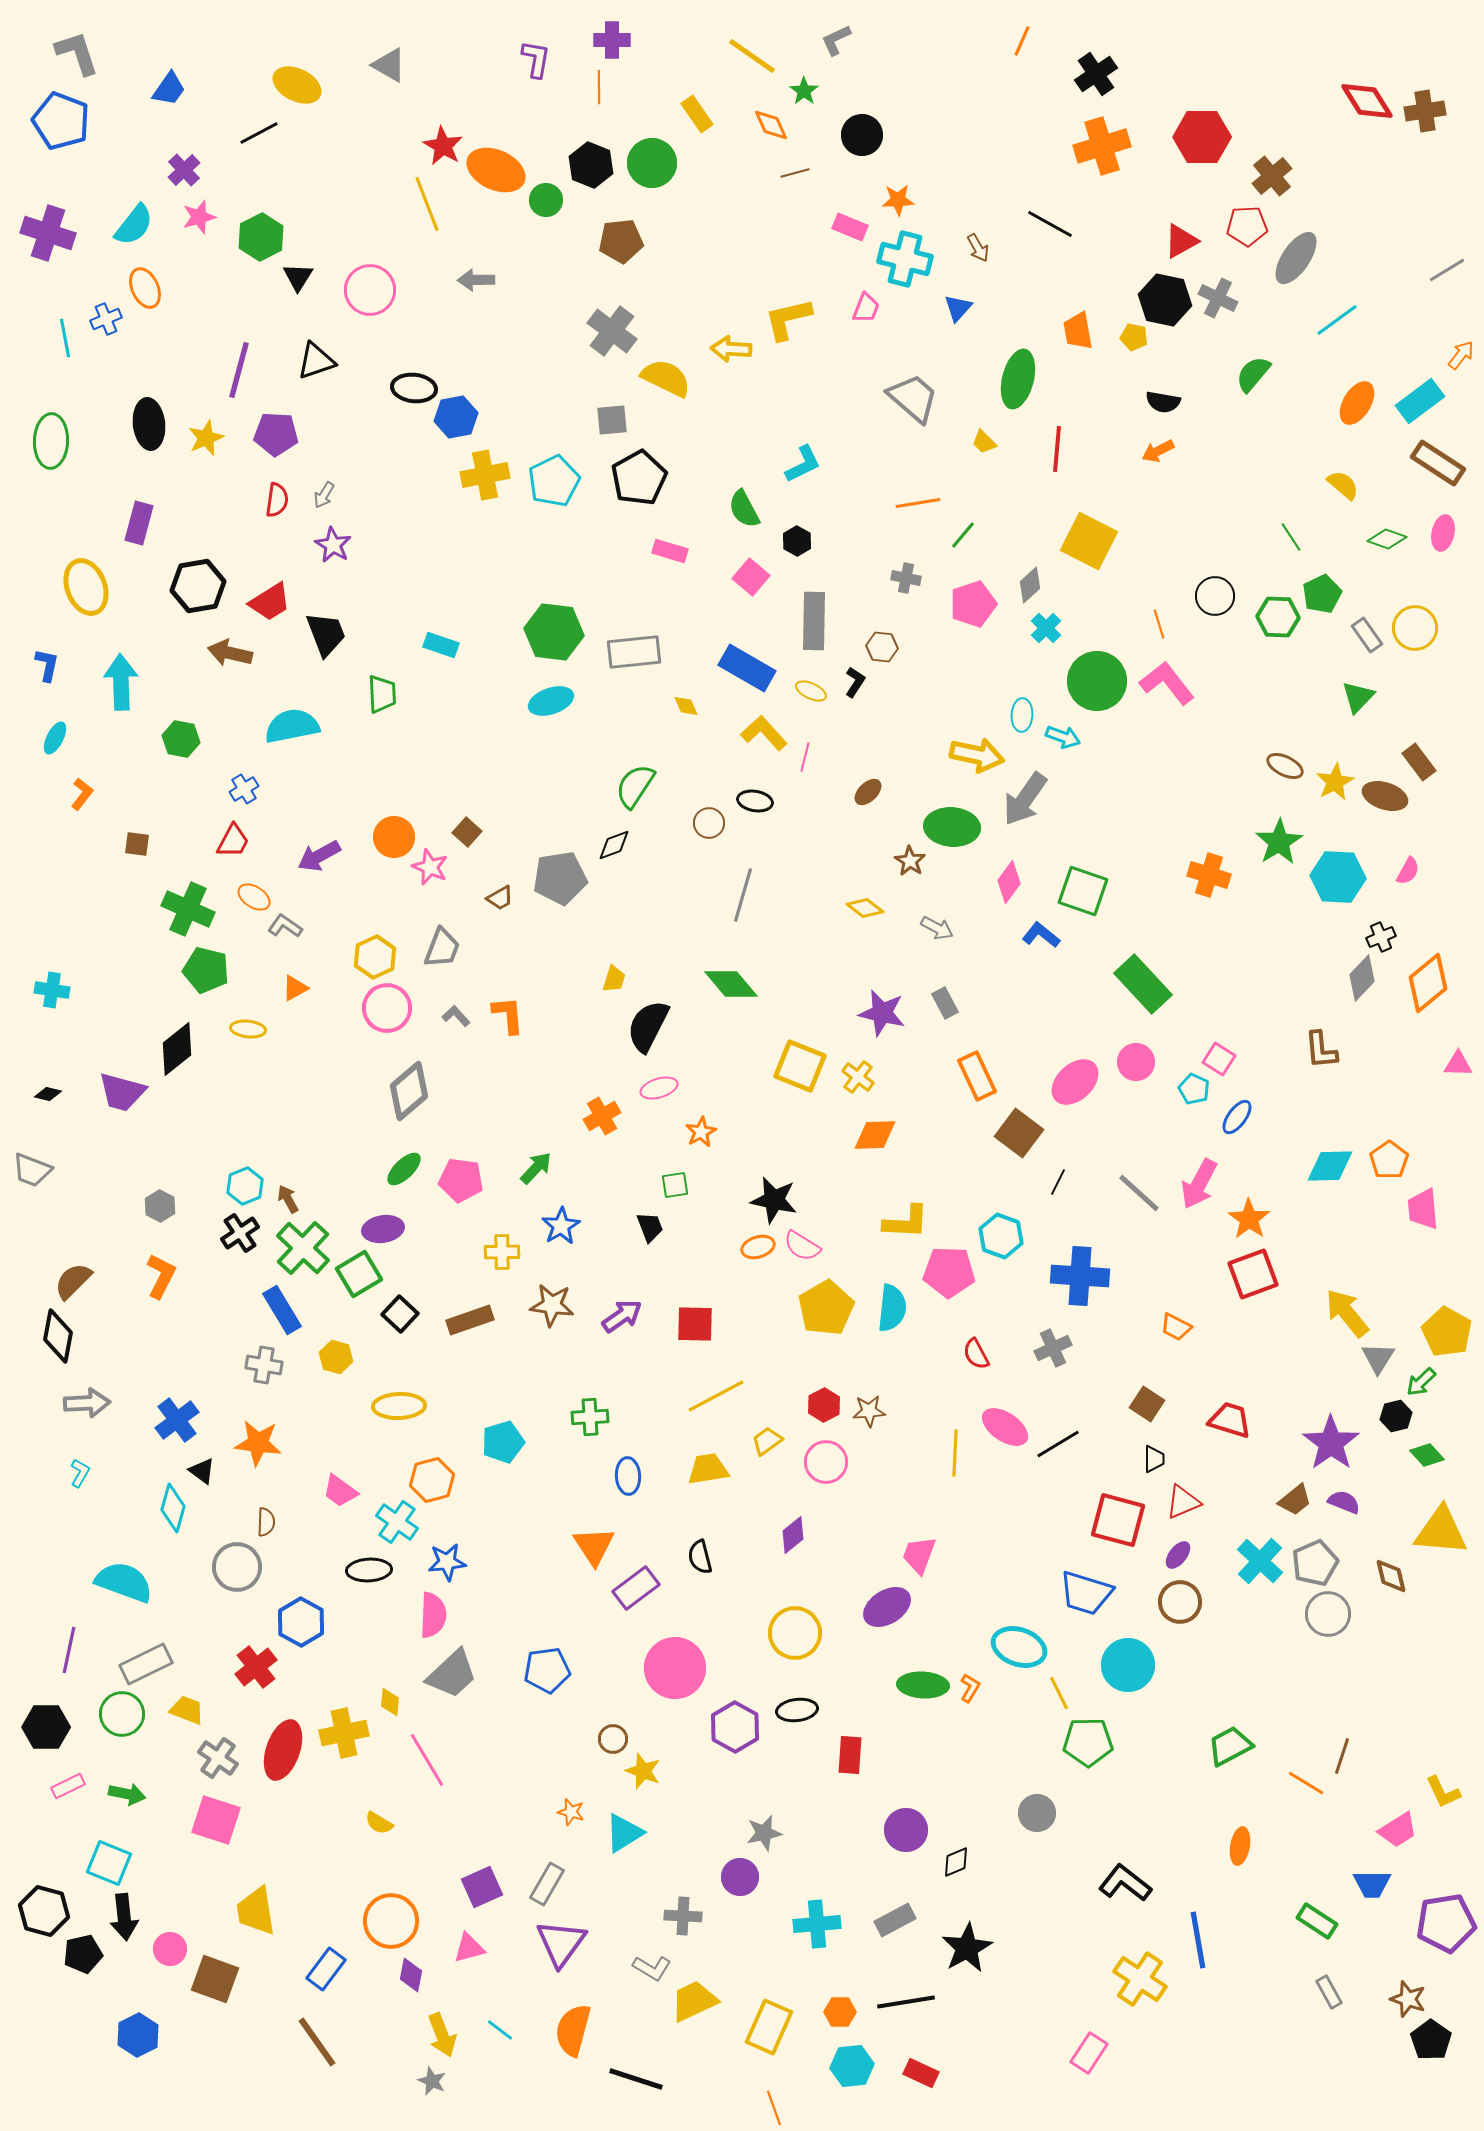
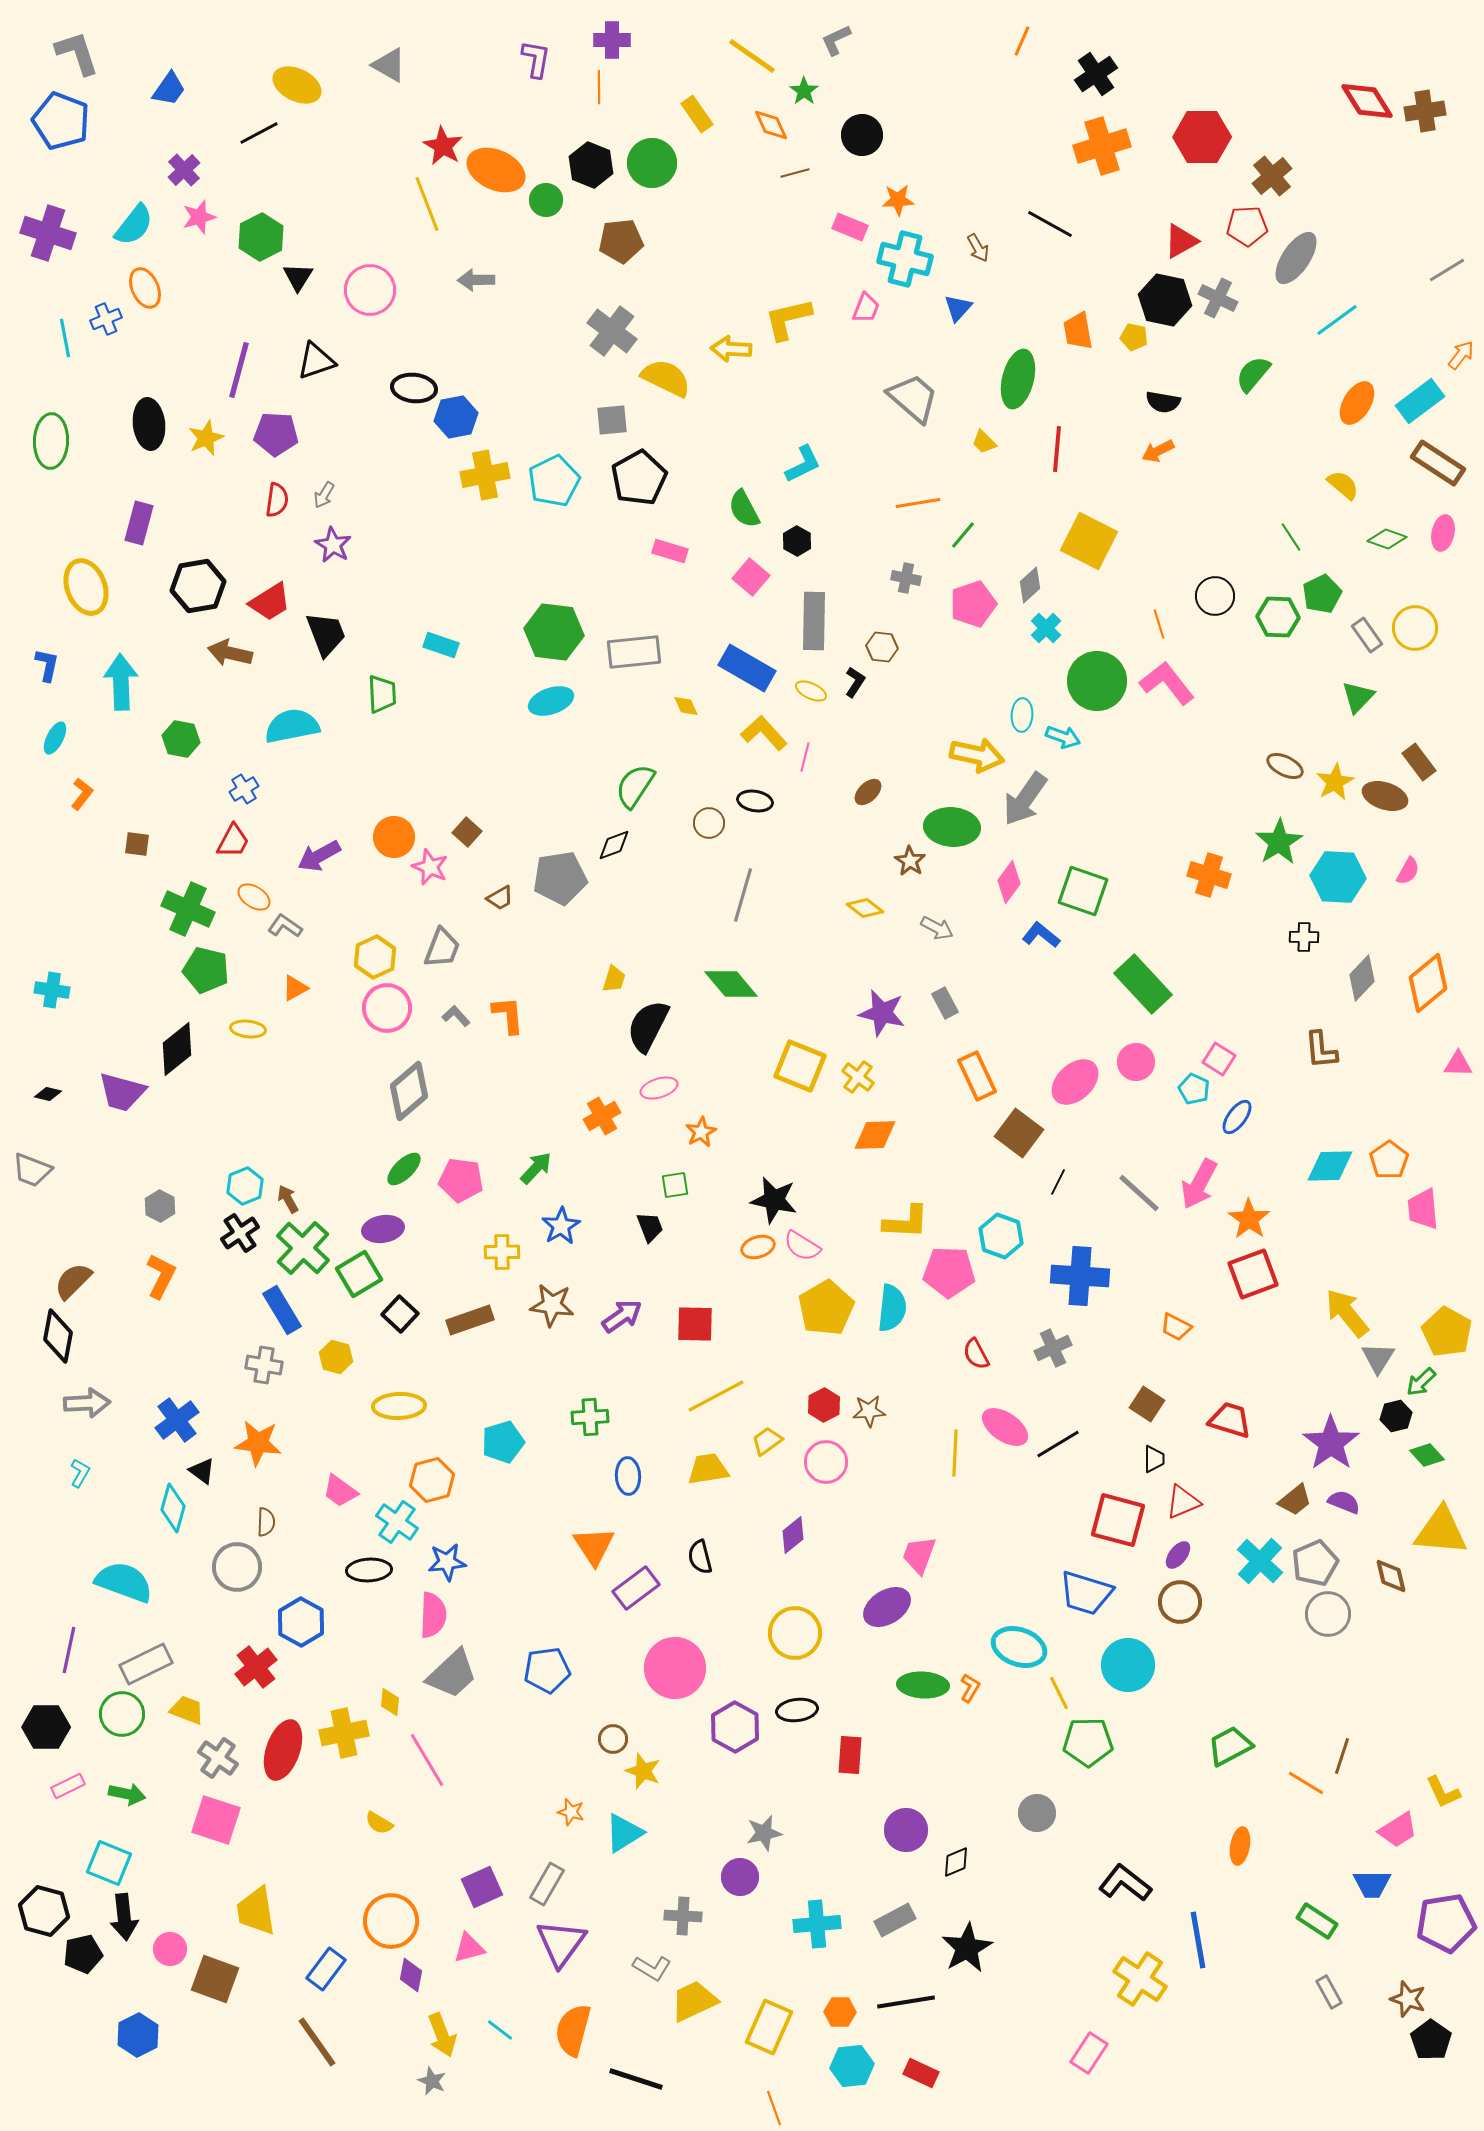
black cross at (1381, 937): moved 77 px left; rotated 24 degrees clockwise
